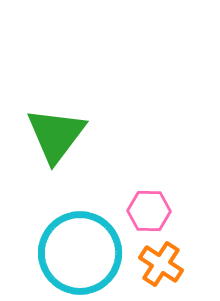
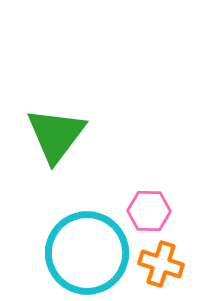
cyan circle: moved 7 px right
orange cross: rotated 15 degrees counterclockwise
